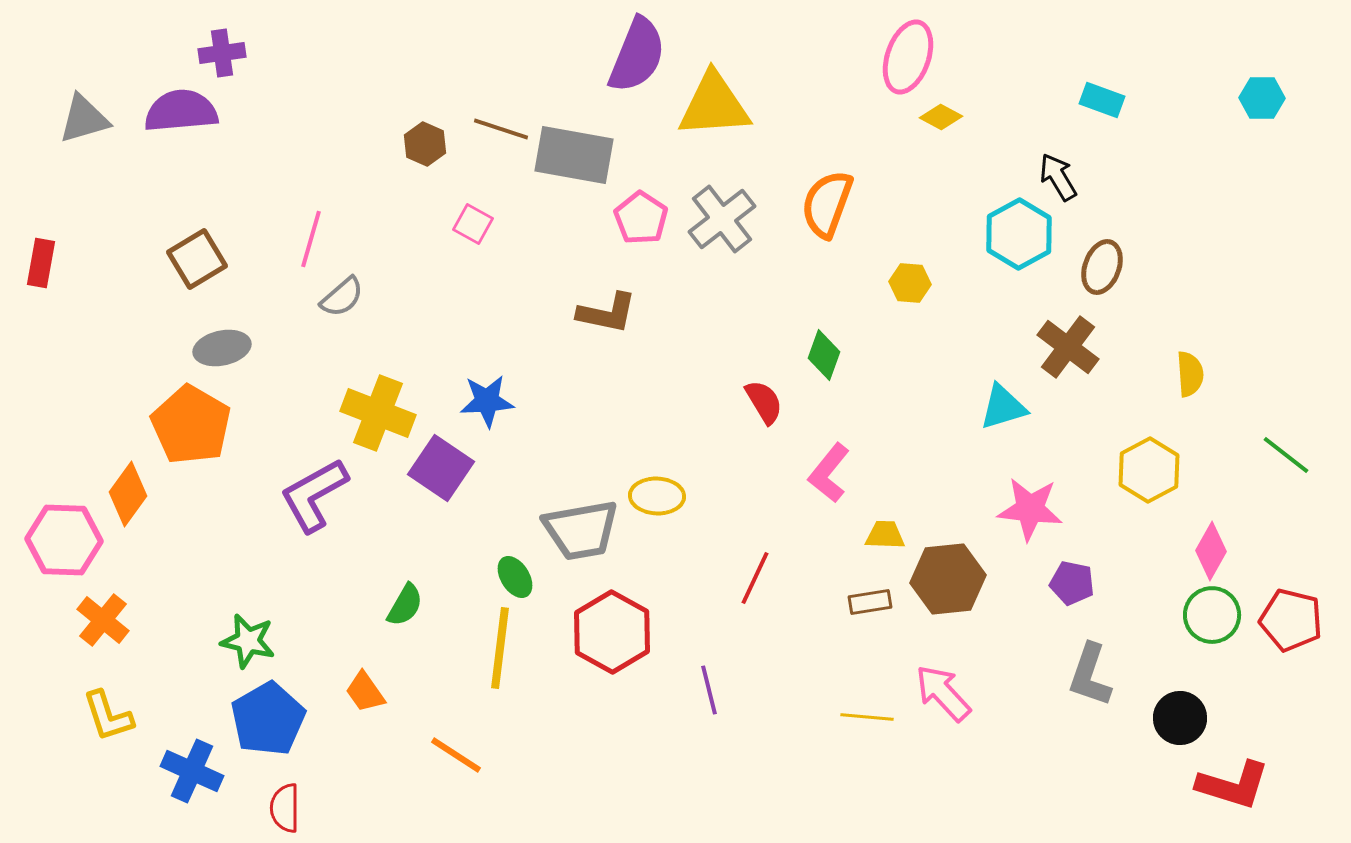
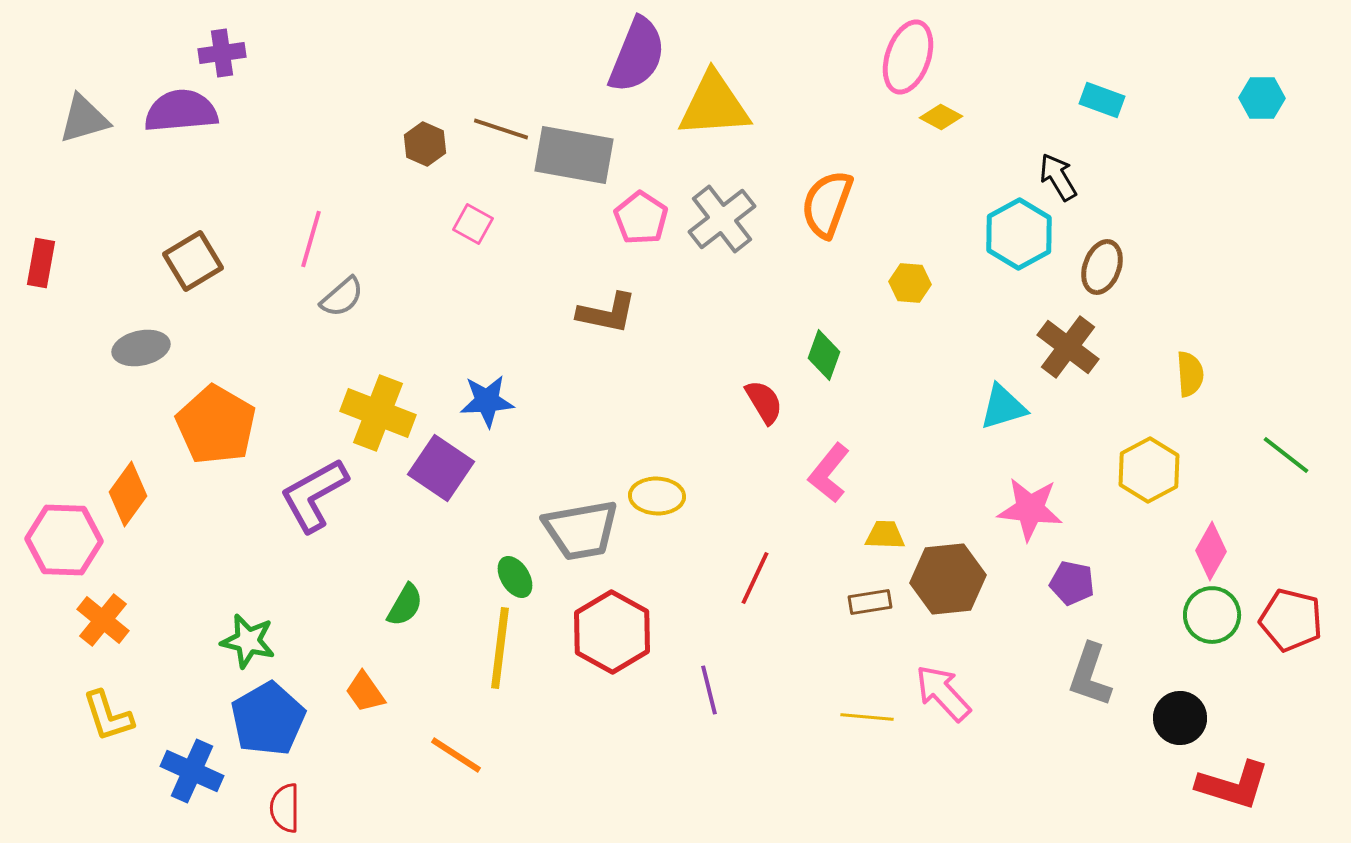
brown square at (197, 259): moved 4 px left, 2 px down
gray ellipse at (222, 348): moved 81 px left
orange pentagon at (191, 425): moved 25 px right
